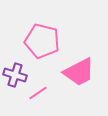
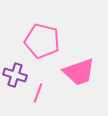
pink trapezoid: rotated 8 degrees clockwise
pink line: rotated 36 degrees counterclockwise
